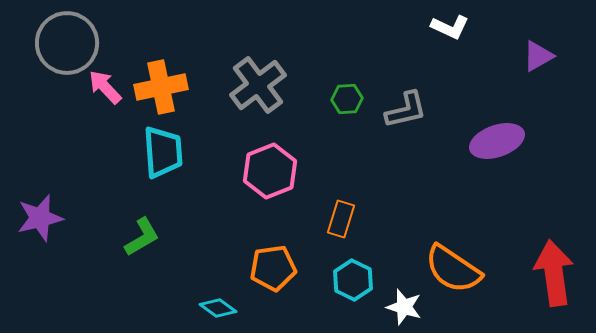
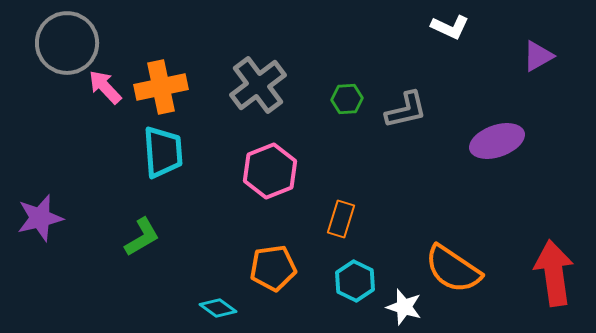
cyan hexagon: moved 2 px right, 1 px down
